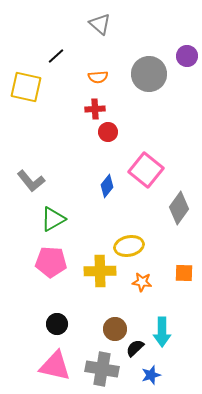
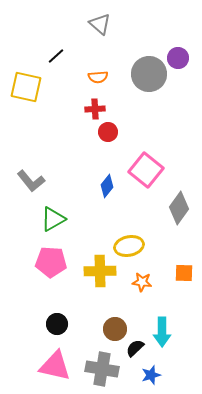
purple circle: moved 9 px left, 2 px down
